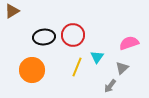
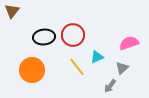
brown triangle: rotated 21 degrees counterclockwise
cyan triangle: rotated 32 degrees clockwise
yellow line: rotated 60 degrees counterclockwise
